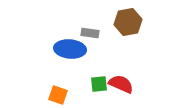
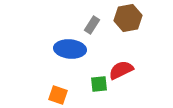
brown hexagon: moved 4 px up
gray rectangle: moved 2 px right, 8 px up; rotated 66 degrees counterclockwise
red semicircle: moved 14 px up; rotated 50 degrees counterclockwise
